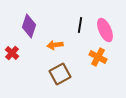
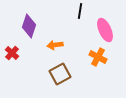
black line: moved 14 px up
